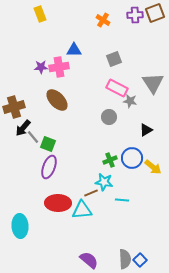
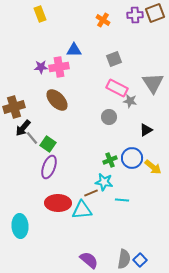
gray line: moved 1 px left, 1 px down
green square: rotated 14 degrees clockwise
gray semicircle: moved 1 px left; rotated 12 degrees clockwise
